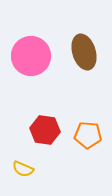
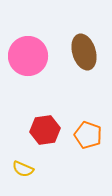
pink circle: moved 3 px left
red hexagon: rotated 16 degrees counterclockwise
orange pentagon: rotated 16 degrees clockwise
